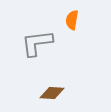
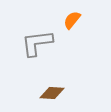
orange semicircle: rotated 30 degrees clockwise
